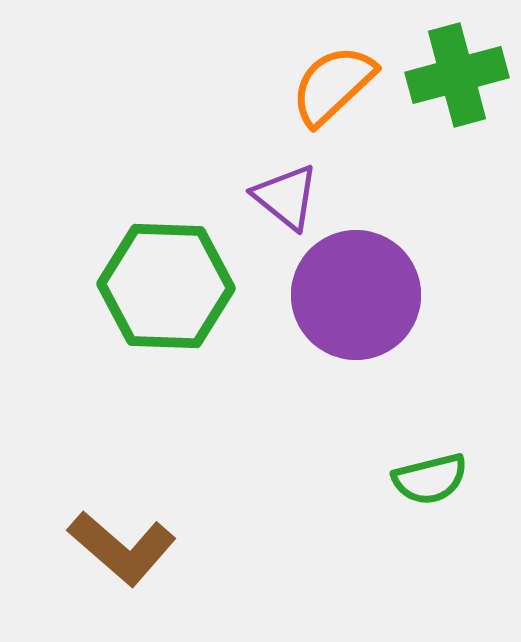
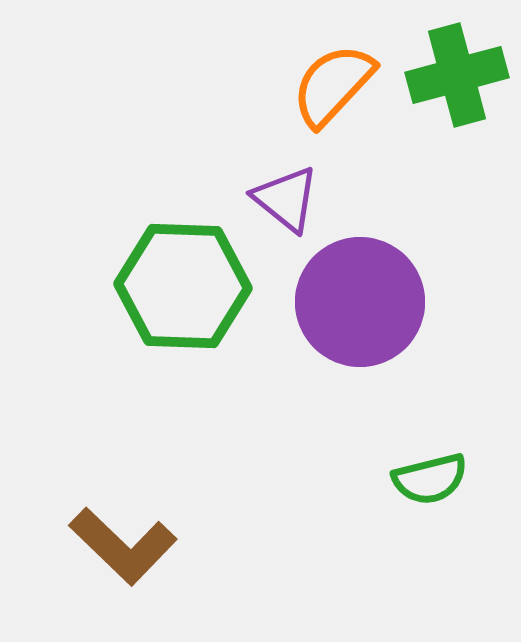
orange semicircle: rotated 4 degrees counterclockwise
purple triangle: moved 2 px down
green hexagon: moved 17 px right
purple circle: moved 4 px right, 7 px down
brown L-shape: moved 1 px right, 2 px up; rotated 3 degrees clockwise
